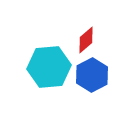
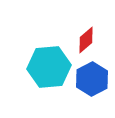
blue hexagon: moved 4 px down
